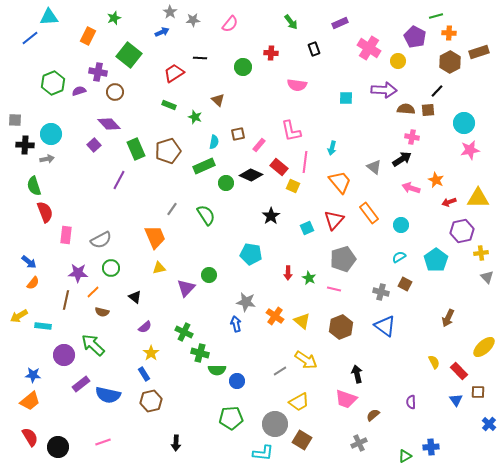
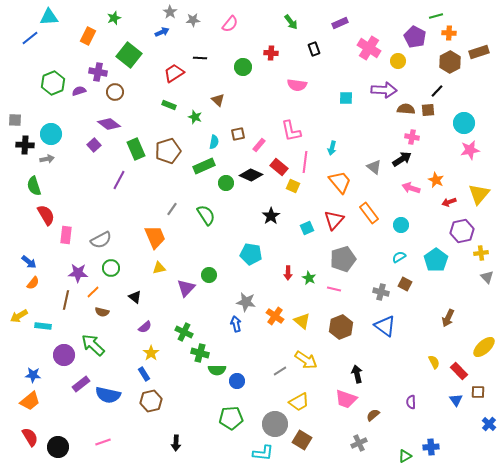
purple diamond at (109, 124): rotated 10 degrees counterclockwise
yellow triangle at (478, 198): moved 1 px right, 4 px up; rotated 50 degrees counterclockwise
red semicircle at (45, 212): moved 1 px right, 3 px down; rotated 10 degrees counterclockwise
